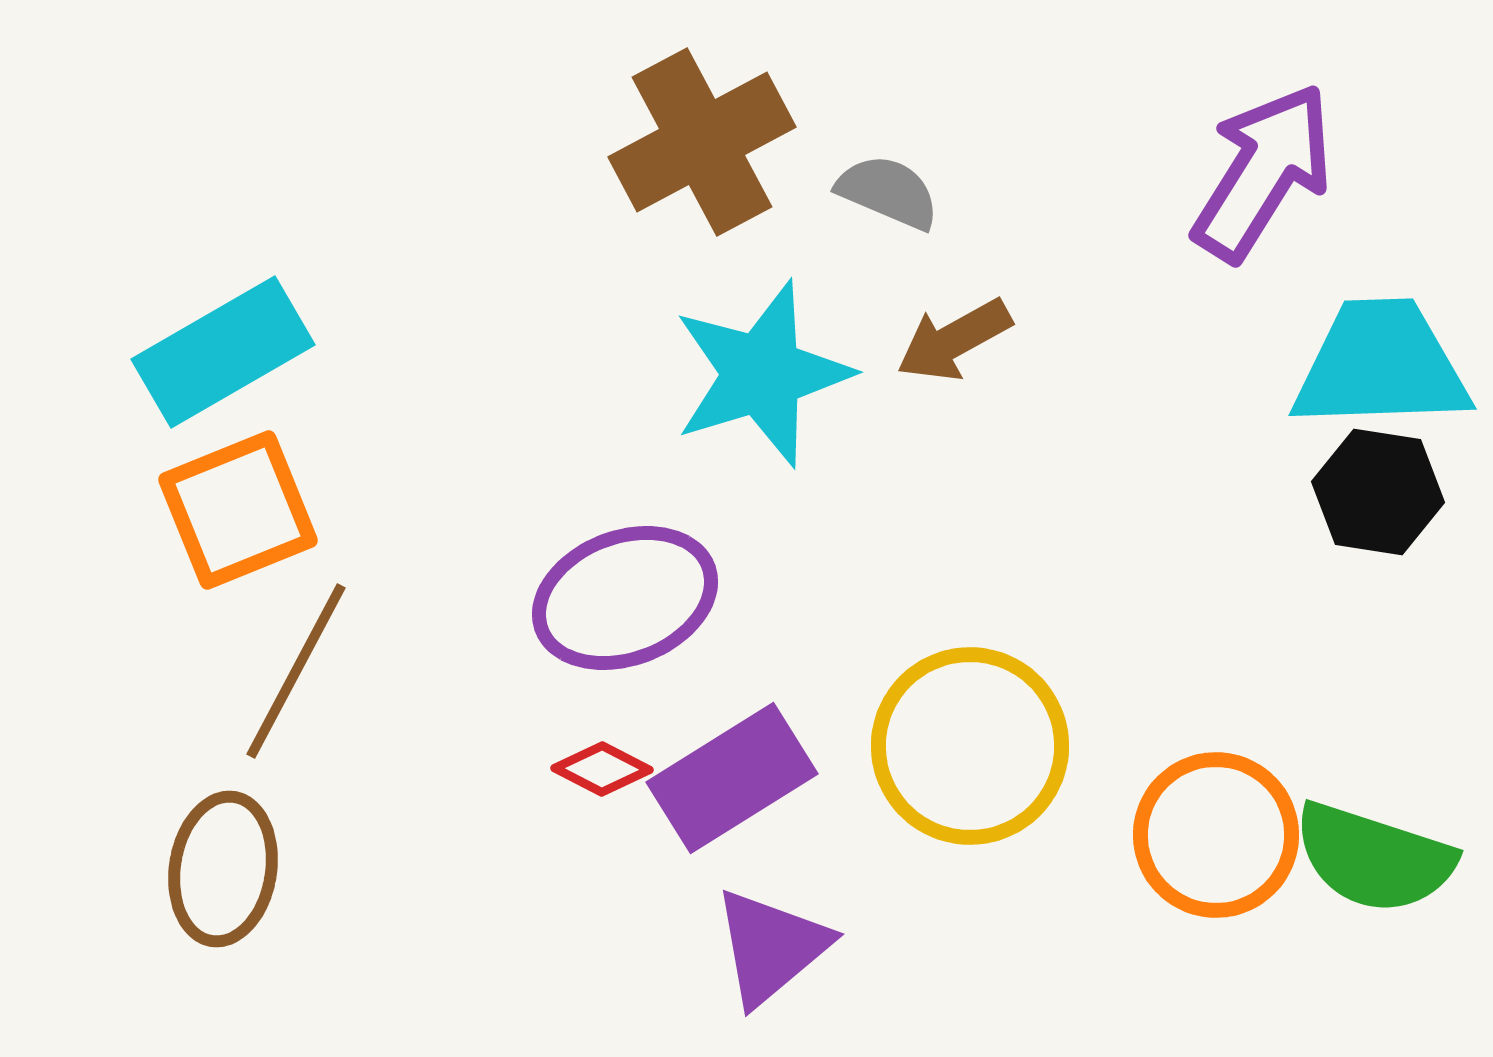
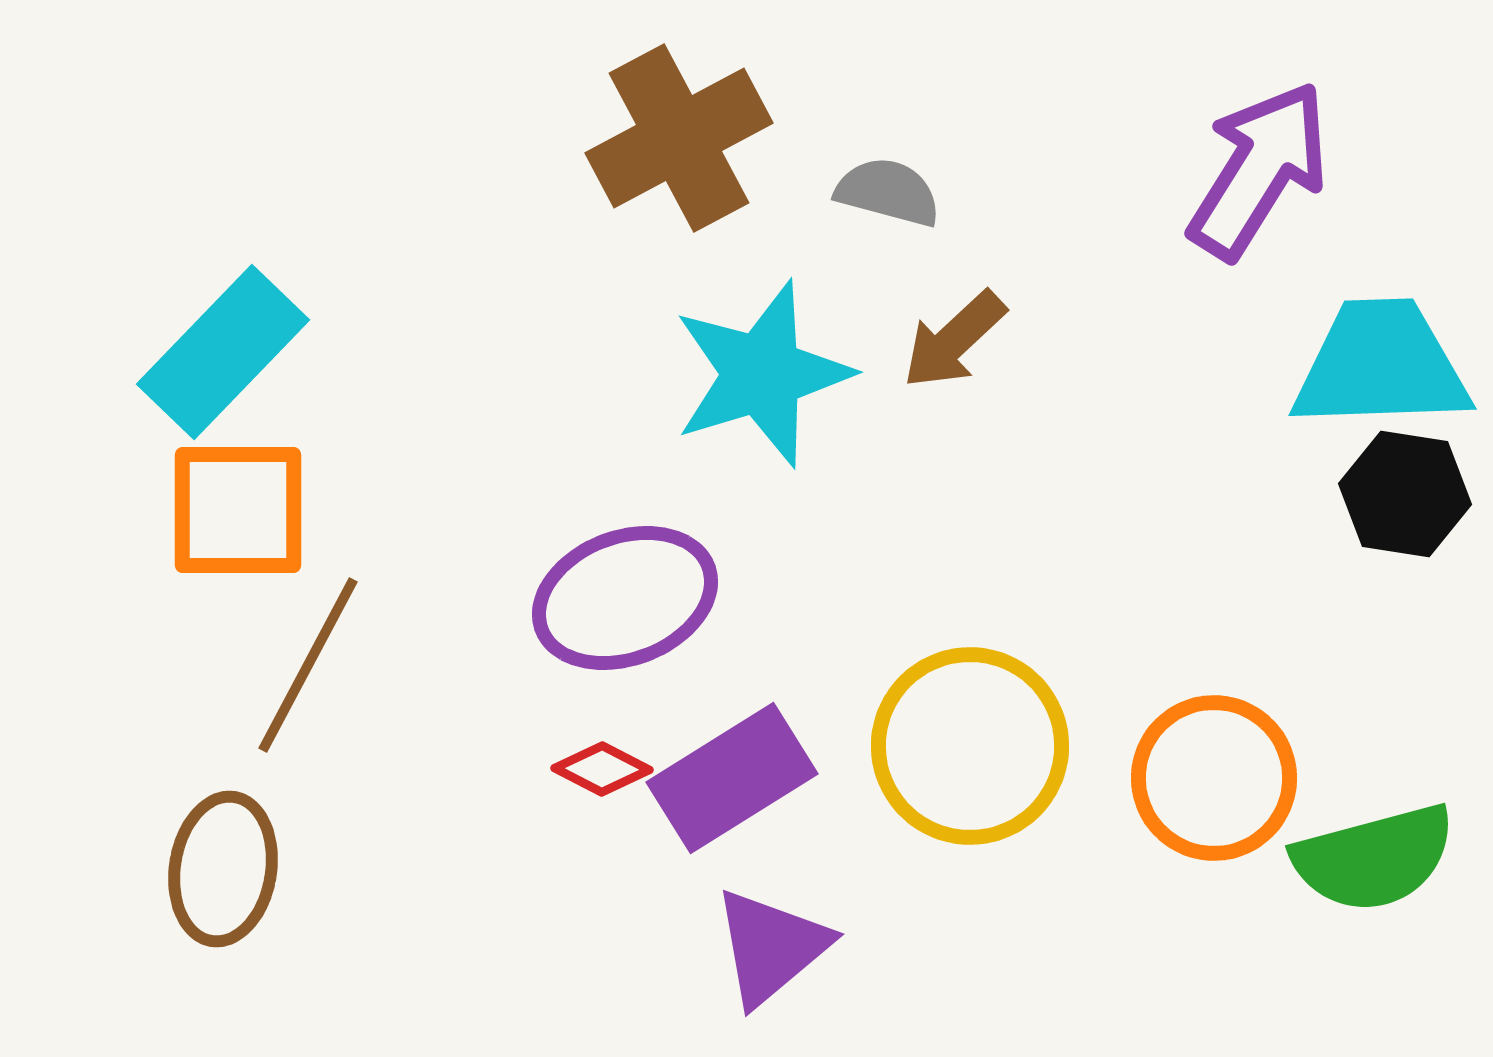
brown cross: moved 23 px left, 4 px up
purple arrow: moved 4 px left, 2 px up
gray semicircle: rotated 8 degrees counterclockwise
brown arrow: rotated 14 degrees counterclockwise
cyan rectangle: rotated 16 degrees counterclockwise
black hexagon: moved 27 px right, 2 px down
orange square: rotated 22 degrees clockwise
brown line: moved 12 px right, 6 px up
orange circle: moved 2 px left, 57 px up
green semicircle: rotated 33 degrees counterclockwise
